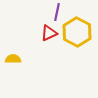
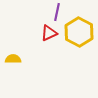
yellow hexagon: moved 2 px right
